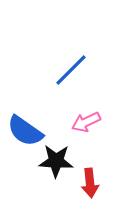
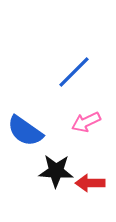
blue line: moved 3 px right, 2 px down
black star: moved 10 px down
red arrow: rotated 96 degrees clockwise
